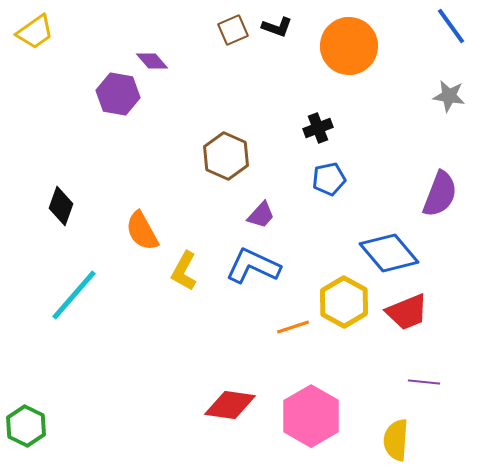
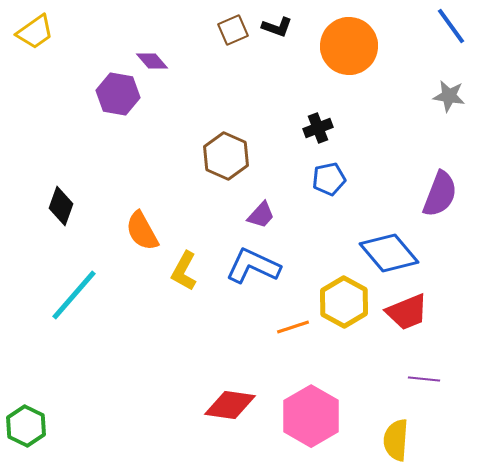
purple line: moved 3 px up
